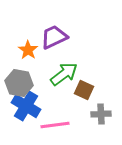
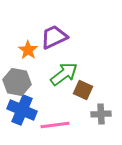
gray hexagon: moved 2 px left, 1 px up
brown square: moved 1 px left
blue cross: moved 4 px left, 4 px down; rotated 8 degrees counterclockwise
